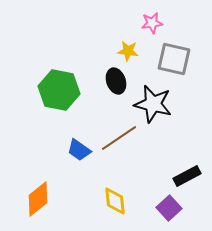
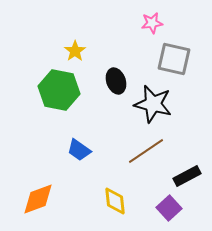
yellow star: moved 53 px left; rotated 30 degrees clockwise
brown line: moved 27 px right, 13 px down
orange diamond: rotated 18 degrees clockwise
